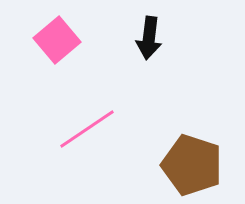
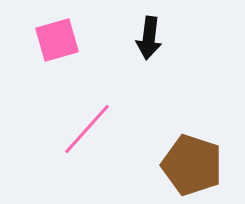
pink square: rotated 24 degrees clockwise
pink line: rotated 14 degrees counterclockwise
